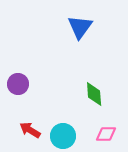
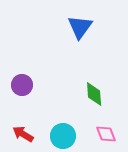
purple circle: moved 4 px right, 1 px down
red arrow: moved 7 px left, 4 px down
pink diamond: rotated 70 degrees clockwise
